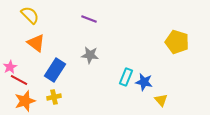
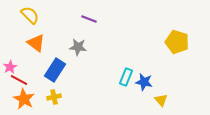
gray star: moved 12 px left, 8 px up
orange star: moved 1 px left, 2 px up; rotated 25 degrees counterclockwise
